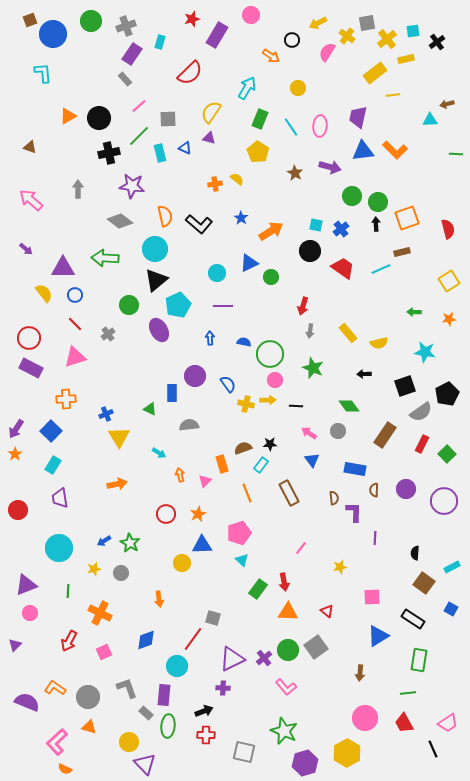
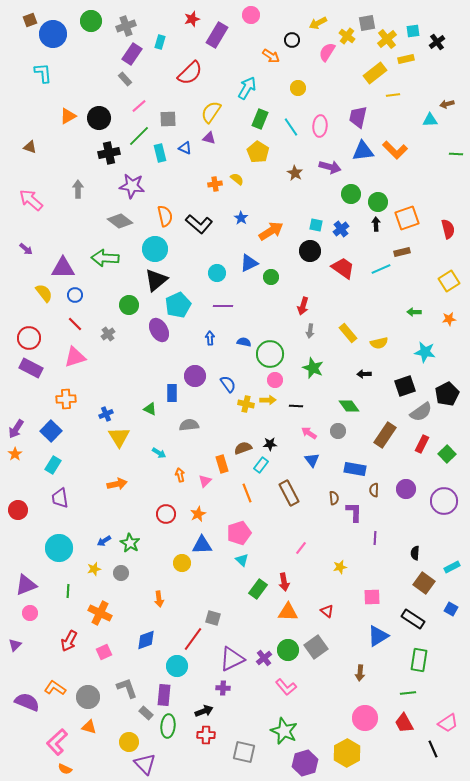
green circle at (352, 196): moved 1 px left, 2 px up
